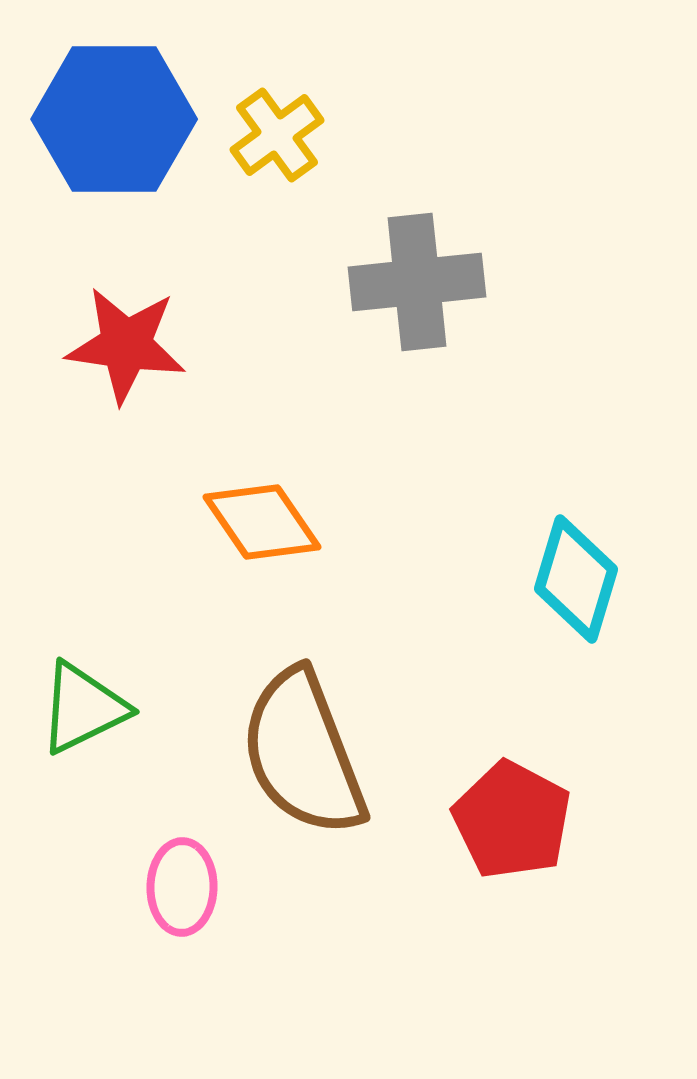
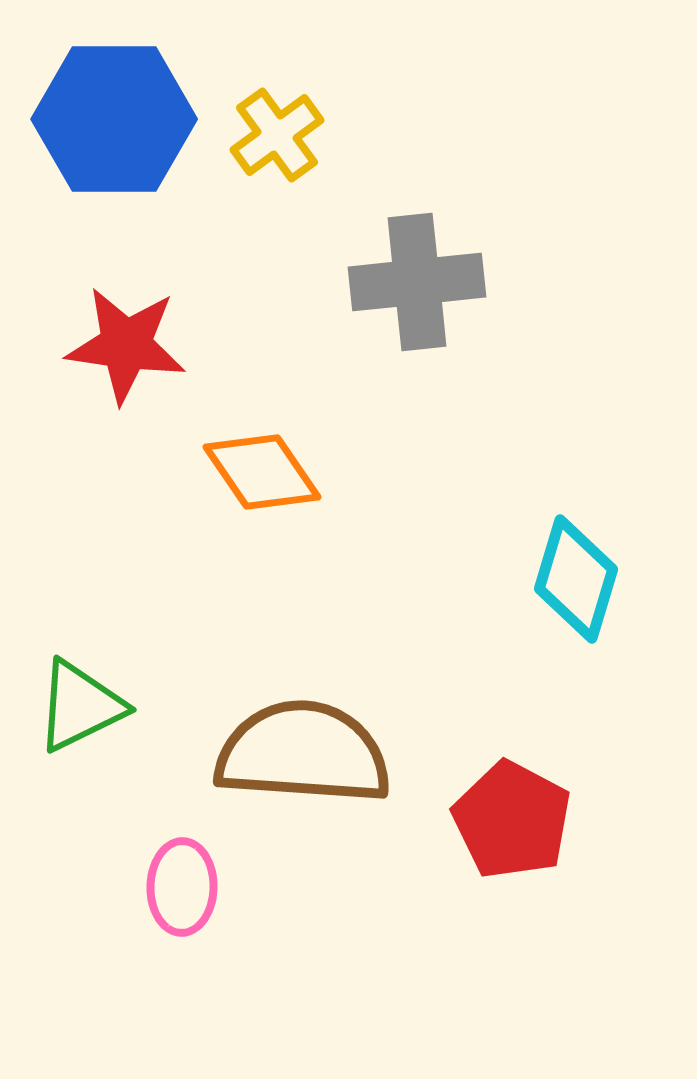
orange diamond: moved 50 px up
green triangle: moved 3 px left, 2 px up
brown semicircle: rotated 115 degrees clockwise
